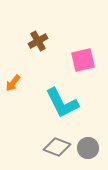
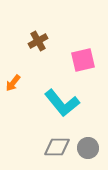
cyan L-shape: rotated 12 degrees counterclockwise
gray diamond: rotated 20 degrees counterclockwise
